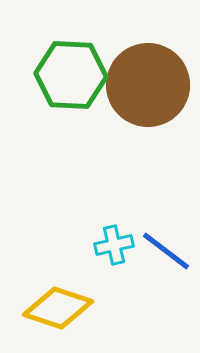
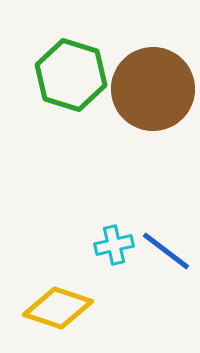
green hexagon: rotated 14 degrees clockwise
brown circle: moved 5 px right, 4 px down
